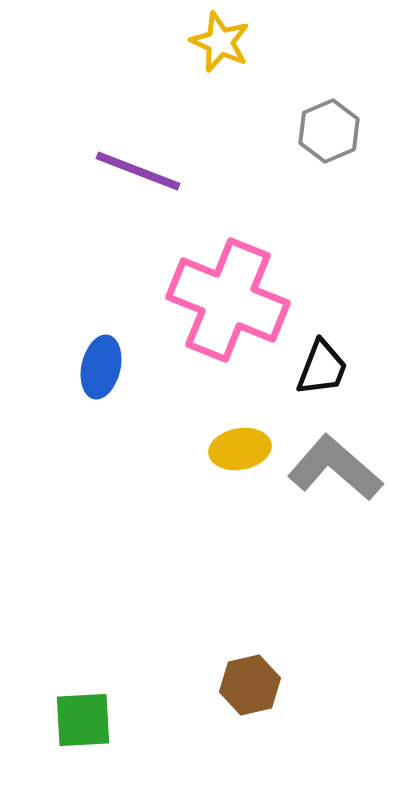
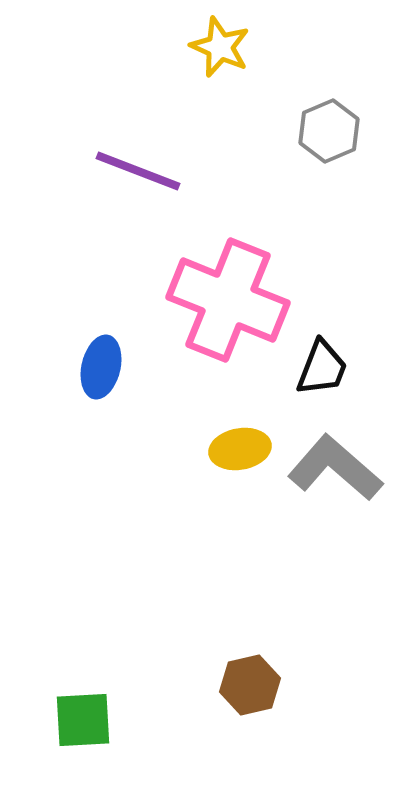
yellow star: moved 5 px down
